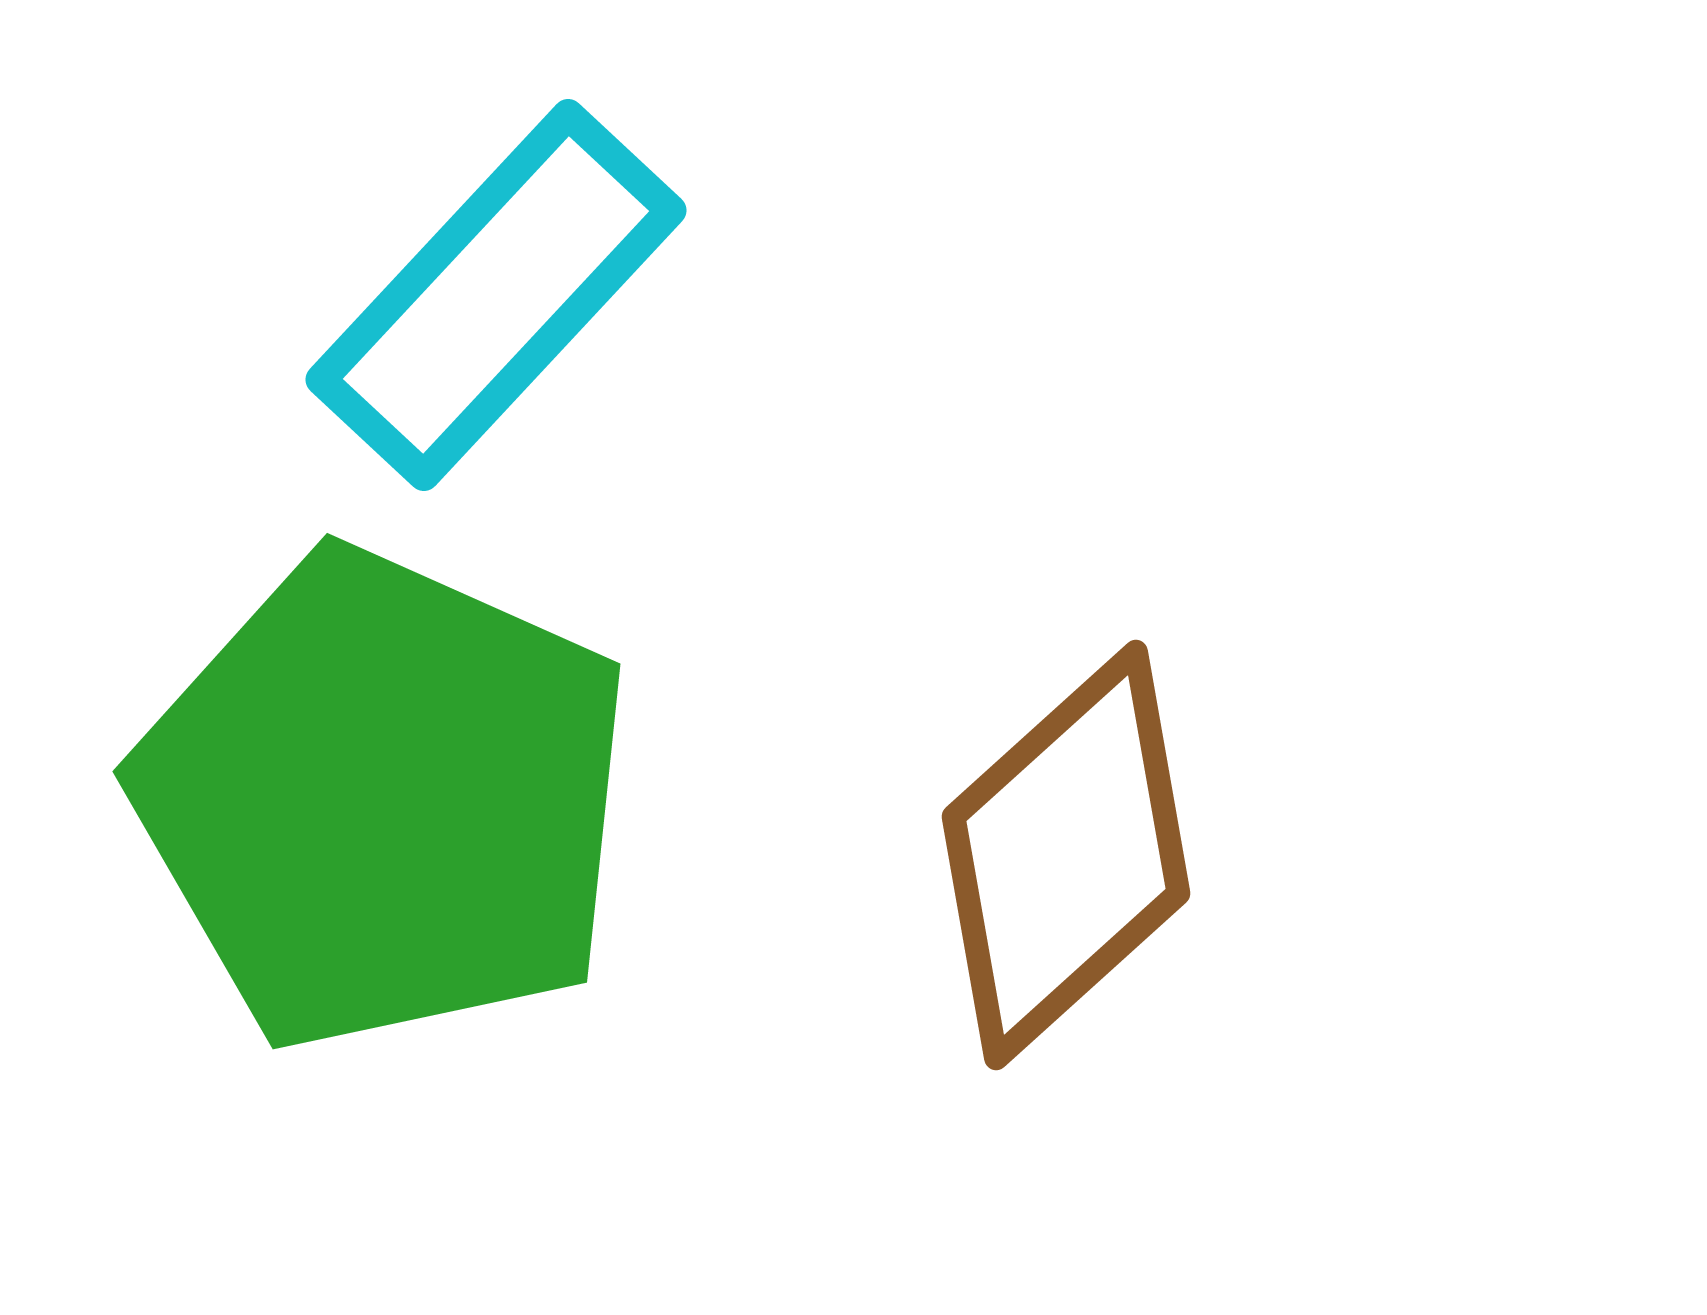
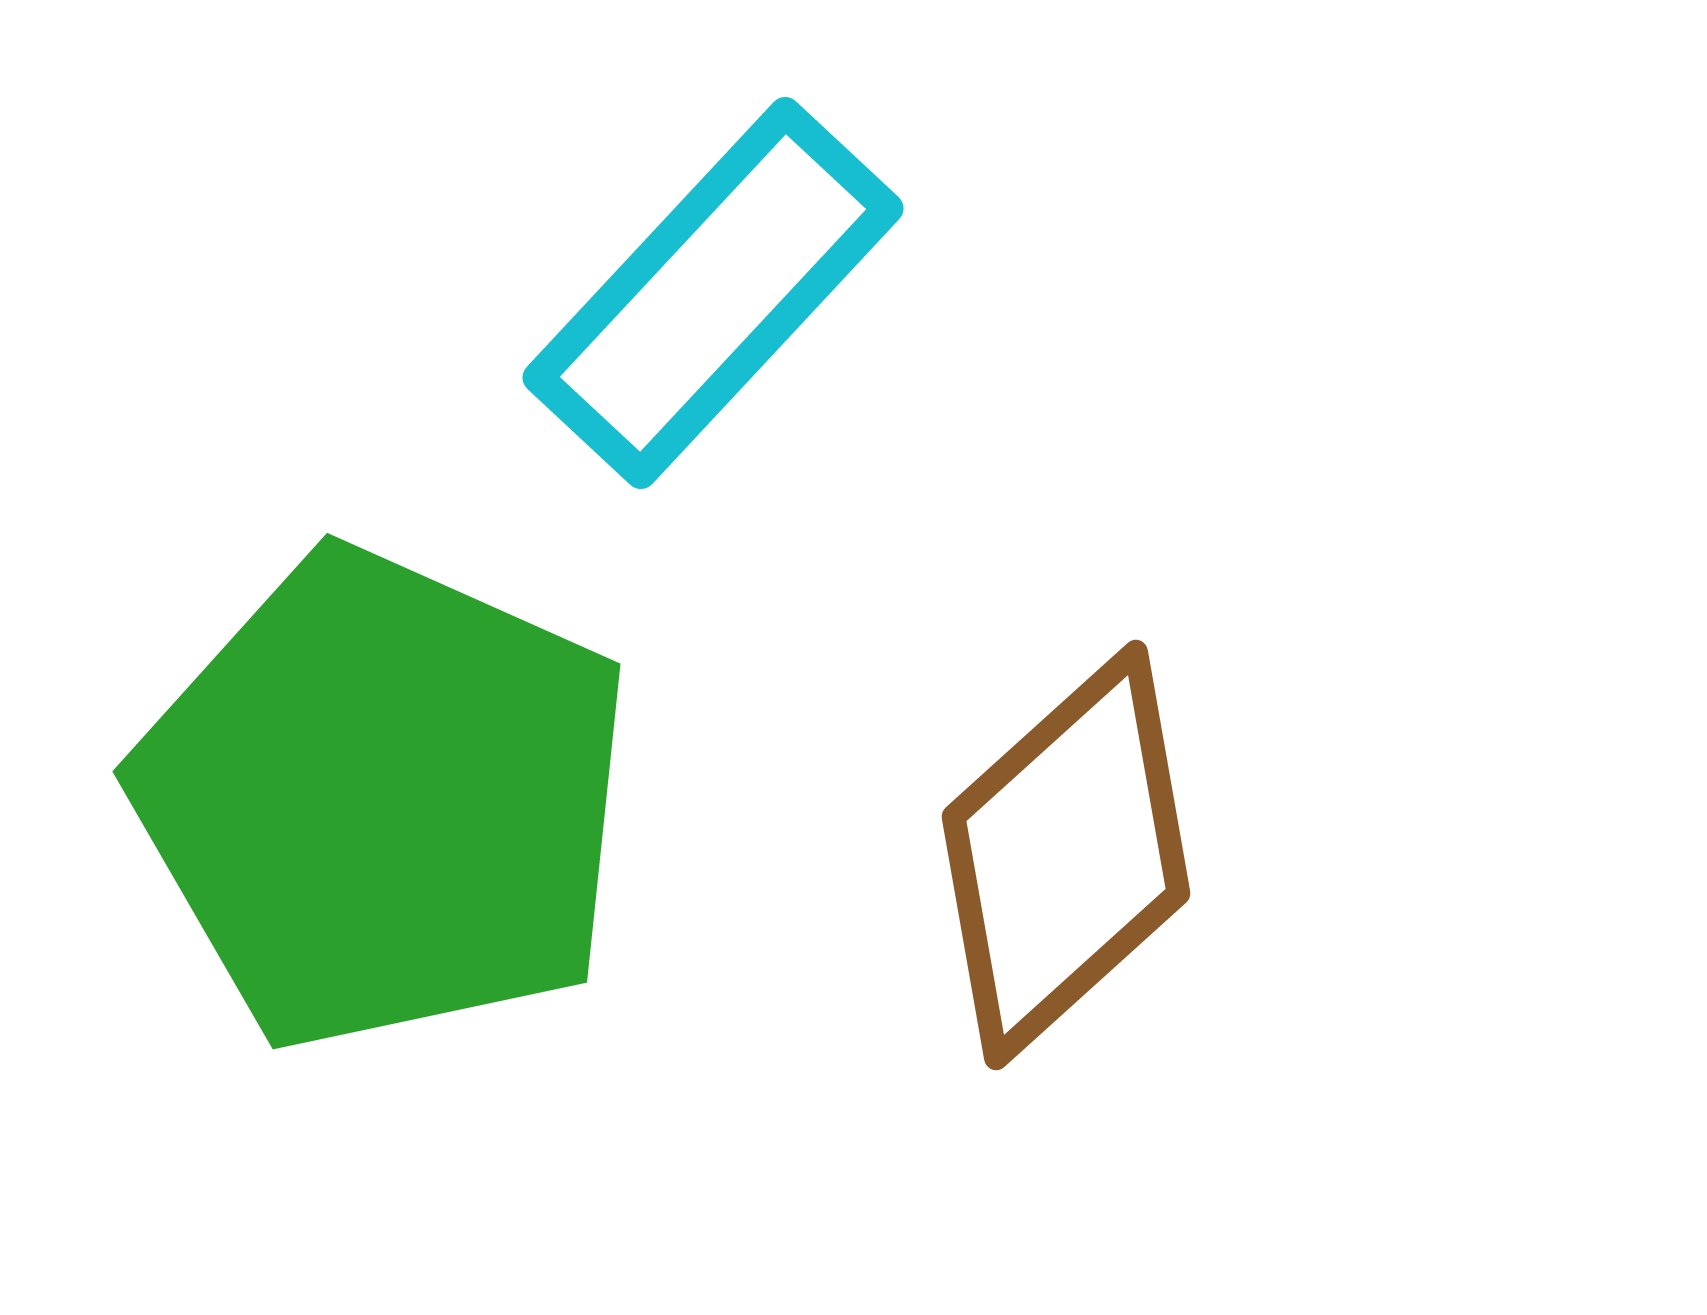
cyan rectangle: moved 217 px right, 2 px up
